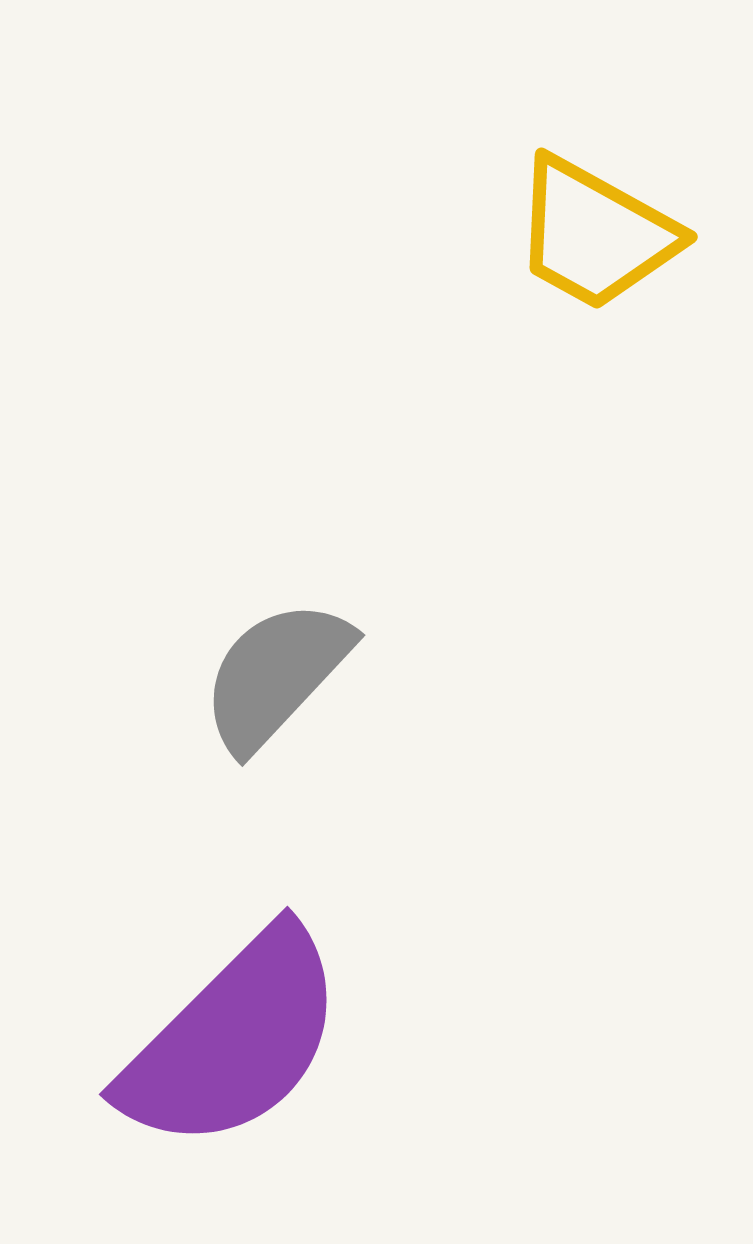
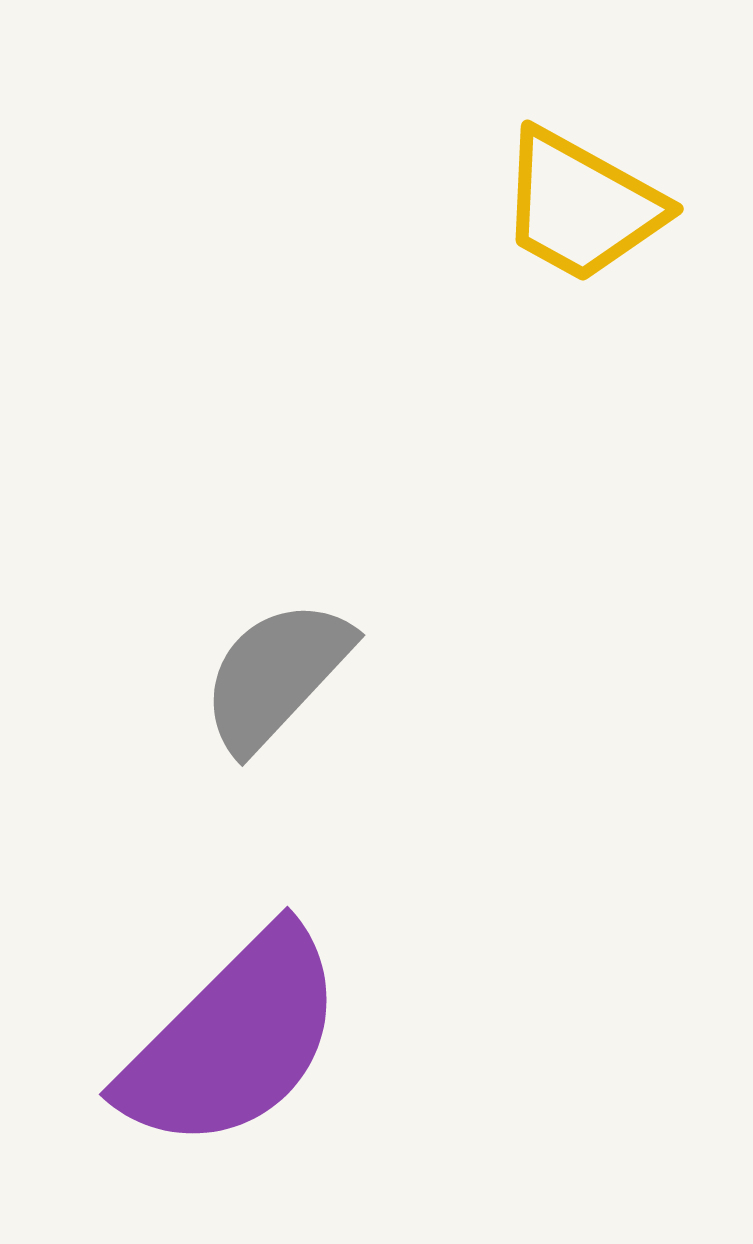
yellow trapezoid: moved 14 px left, 28 px up
